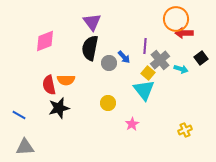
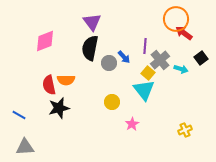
red arrow: rotated 36 degrees clockwise
yellow circle: moved 4 px right, 1 px up
